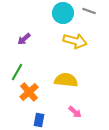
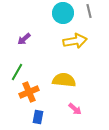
gray line: rotated 56 degrees clockwise
yellow arrow: rotated 25 degrees counterclockwise
yellow semicircle: moved 2 px left
orange cross: rotated 18 degrees clockwise
pink arrow: moved 3 px up
blue rectangle: moved 1 px left, 3 px up
